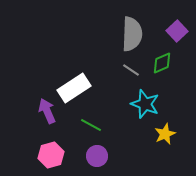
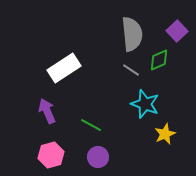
gray semicircle: rotated 8 degrees counterclockwise
green diamond: moved 3 px left, 3 px up
white rectangle: moved 10 px left, 20 px up
purple circle: moved 1 px right, 1 px down
